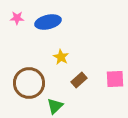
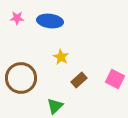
blue ellipse: moved 2 px right, 1 px up; rotated 20 degrees clockwise
pink square: rotated 30 degrees clockwise
brown circle: moved 8 px left, 5 px up
